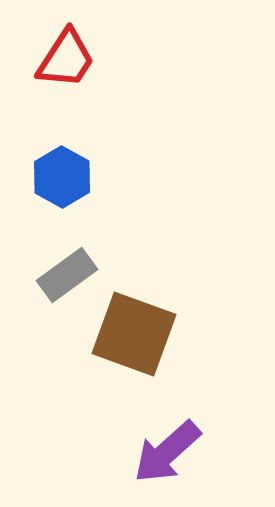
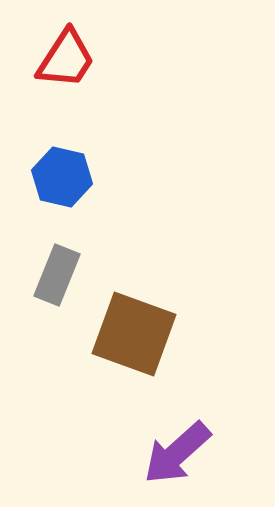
blue hexagon: rotated 16 degrees counterclockwise
gray rectangle: moved 10 px left; rotated 32 degrees counterclockwise
purple arrow: moved 10 px right, 1 px down
